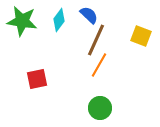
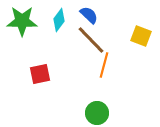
green star: rotated 8 degrees counterclockwise
brown line: moved 5 px left; rotated 68 degrees counterclockwise
orange line: moved 5 px right; rotated 15 degrees counterclockwise
red square: moved 3 px right, 5 px up
green circle: moved 3 px left, 5 px down
